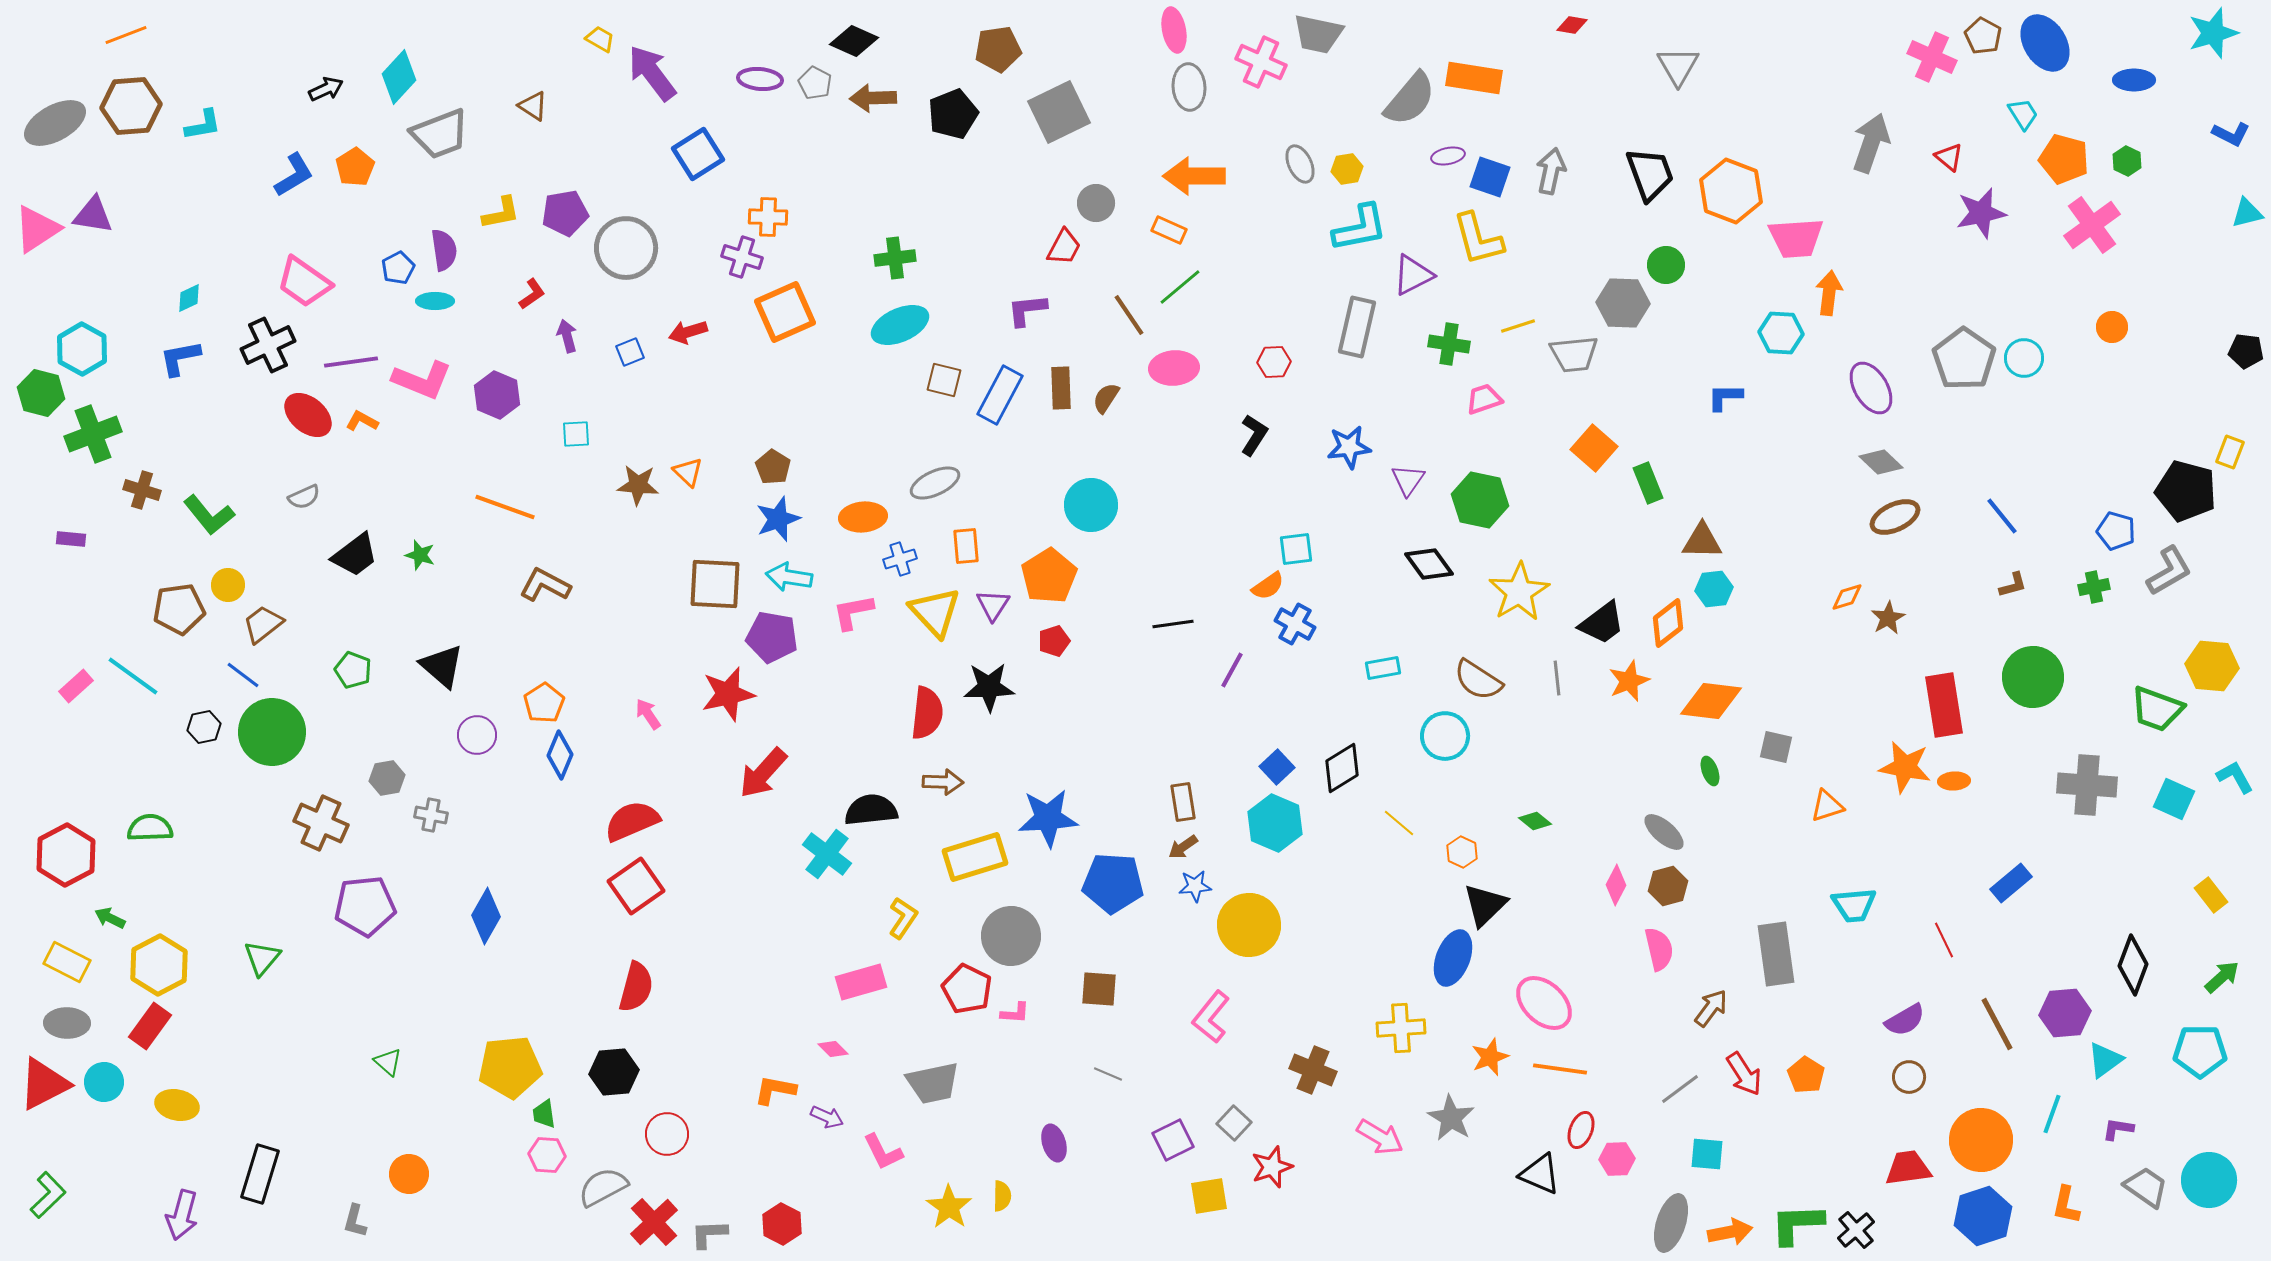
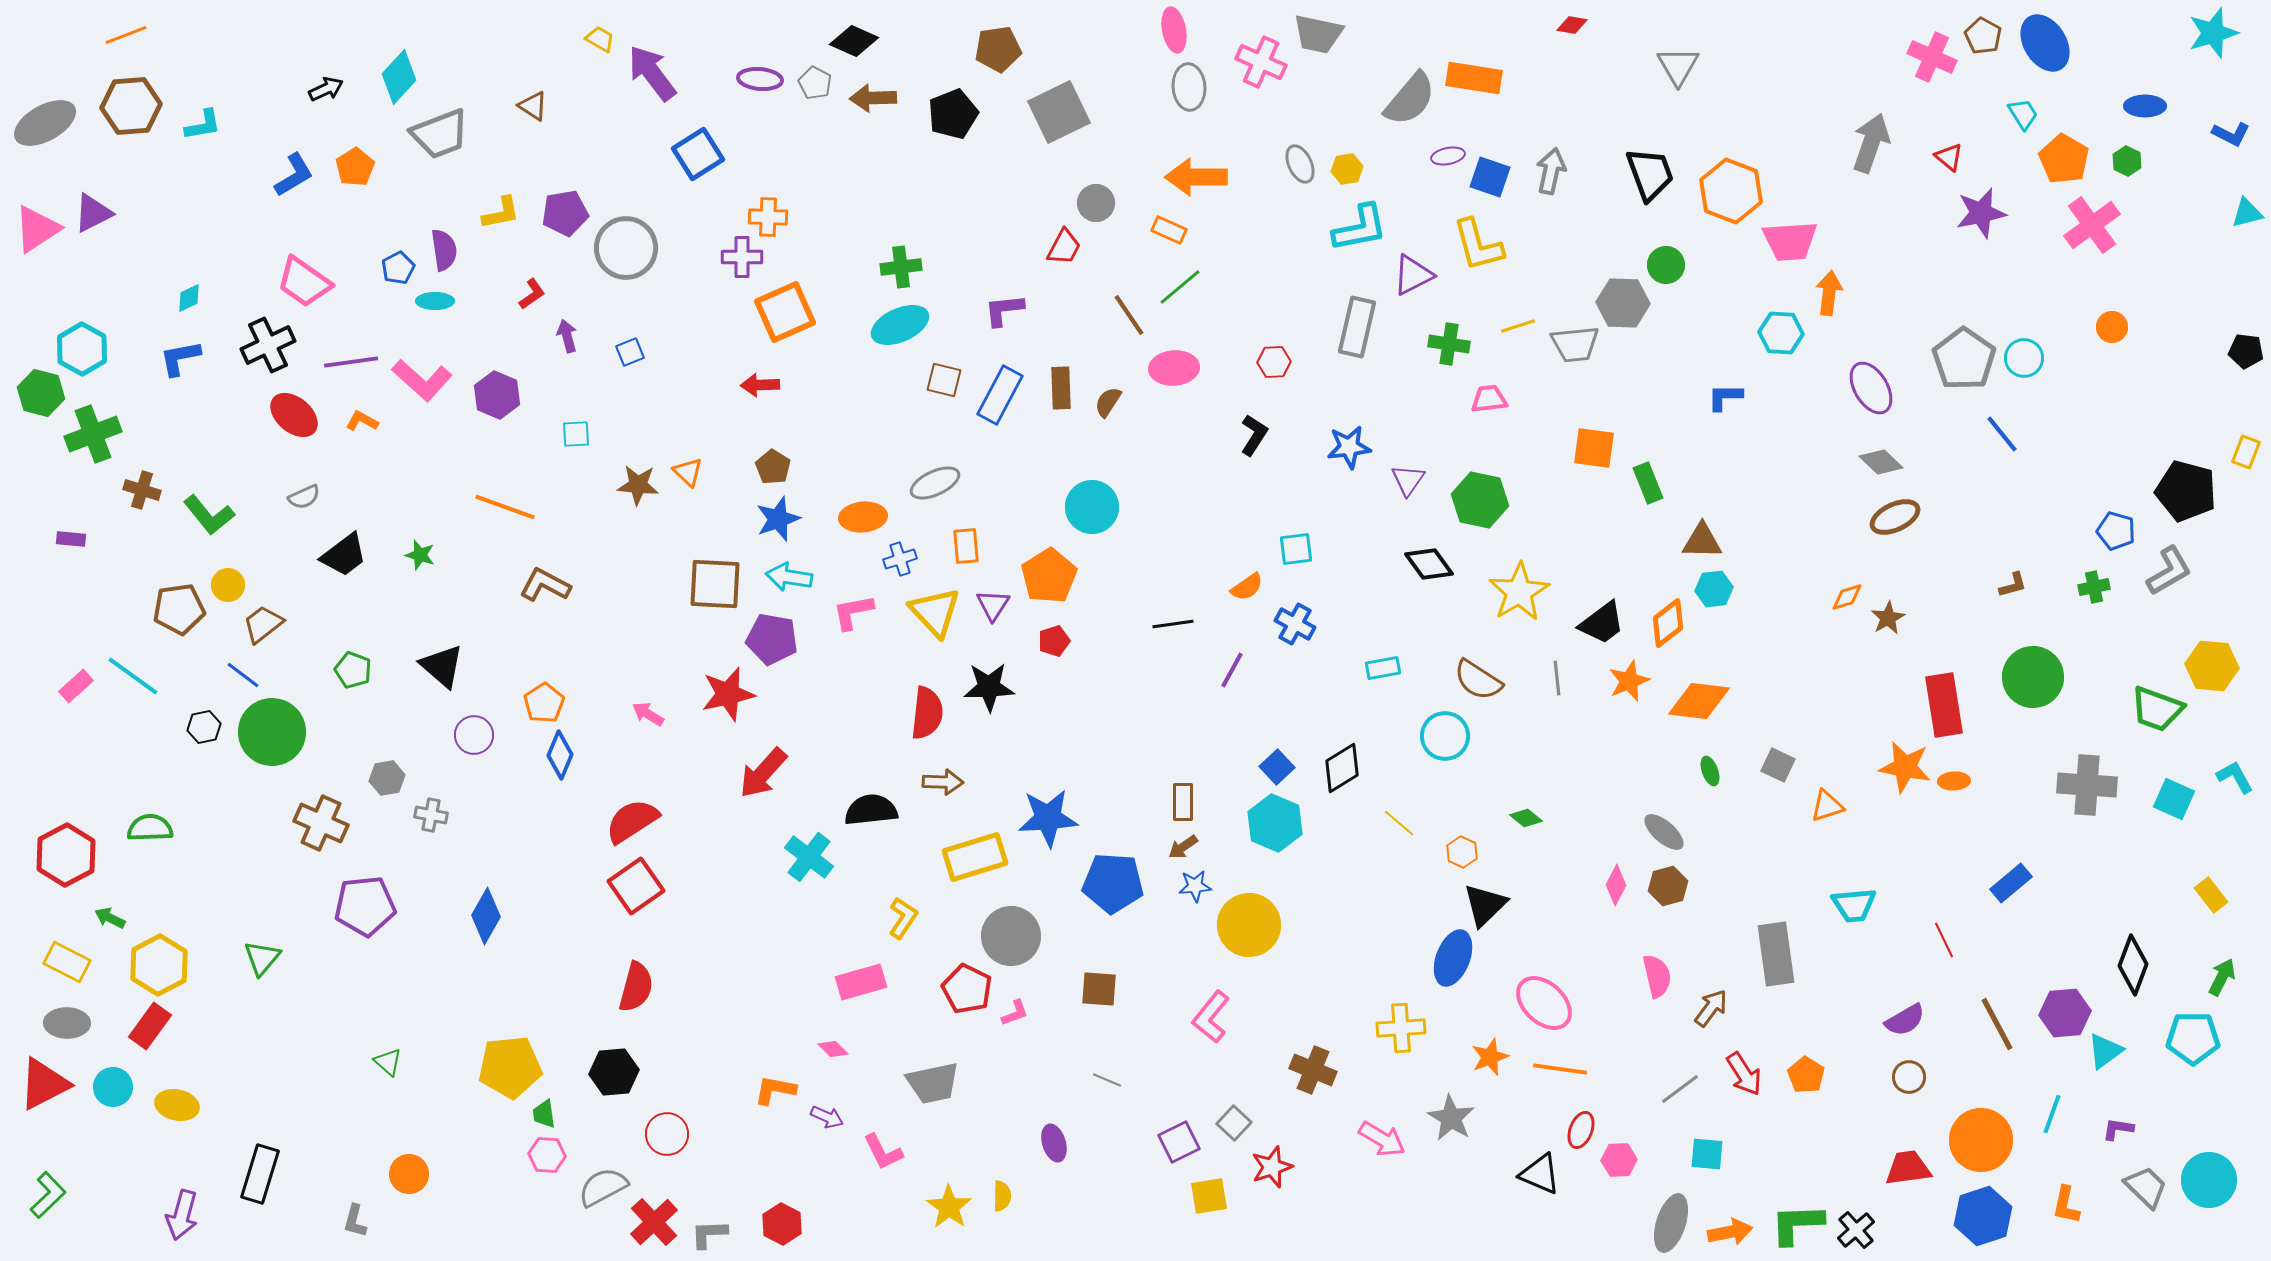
blue ellipse at (2134, 80): moved 11 px right, 26 px down
gray ellipse at (55, 123): moved 10 px left
orange pentagon at (2064, 159): rotated 15 degrees clockwise
orange arrow at (1194, 176): moved 2 px right, 1 px down
purple triangle at (93, 215): moved 2 px up; rotated 36 degrees counterclockwise
pink trapezoid at (1796, 238): moved 6 px left, 3 px down
yellow L-shape at (1478, 239): moved 6 px down
purple cross at (742, 257): rotated 18 degrees counterclockwise
green cross at (895, 258): moved 6 px right, 9 px down
purple L-shape at (1027, 310): moved 23 px left
red arrow at (688, 332): moved 72 px right, 53 px down; rotated 15 degrees clockwise
gray trapezoid at (1574, 354): moved 1 px right, 10 px up
pink L-shape at (422, 380): rotated 20 degrees clockwise
brown semicircle at (1106, 398): moved 2 px right, 4 px down
pink trapezoid at (1484, 399): moved 5 px right; rotated 12 degrees clockwise
red ellipse at (308, 415): moved 14 px left
orange square at (1594, 448): rotated 33 degrees counterclockwise
yellow rectangle at (2230, 452): moved 16 px right
cyan circle at (1091, 505): moved 1 px right, 2 px down
blue line at (2002, 516): moved 82 px up
black trapezoid at (355, 555): moved 11 px left
orange semicircle at (1268, 586): moved 21 px left, 1 px down
purple pentagon at (772, 637): moved 2 px down
orange diamond at (1711, 701): moved 12 px left
pink arrow at (648, 714): rotated 24 degrees counterclockwise
purple circle at (477, 735): moved 3 px left
gray square at (1776, 747): moved 2 px right, 18 px down; rotated 12 degrees clockwise
brown rectangle at (1183, 802): rotated 9 degrees clockwise
red semicircle at (632, 821): rotated 10 degrees counterclockwise
green diamond at (1535, 821): moved 9 px left, 3 px up
cyan cross at (827, 854): moved 18 px left, 3 px down
pink semicircle at (1659, 949): moved 2 px left, 27 px down
green arrow at (2222, 977): rotated 21 degrees counterclockwise
pink L-shape at (1015, 1013): rotated 24 degrees counterclockwise
cyan pentagon at (2200, 1051): moved 7 px left, 13 px up
cyan triangle at (2105, 1060): moved 9 px up
gray line at (1108, 1074): moved 1 px left, 6 px down
cyan circle at (104, 1082): moved 9 px right, 5 px down
pink arrow at (1380, 1137): moved 2 px right, 2 px down
purple square at (1173, 1140): moved 6 px right, 2 px down
pink hexagon at (1617, 1159): moved 2 px right, 1 px down
gray trapezoid at (2146, 1187): rotated 9 degrees clockwise
